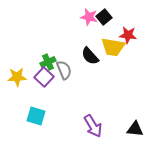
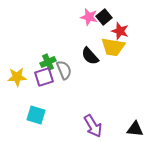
red star: moved 8 px left, 4 px up; rotated 12 degrees clockwise
purple square: rotated 30 degrees clockwise
cyan square: moved 1 px up
